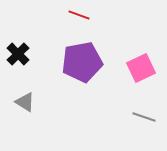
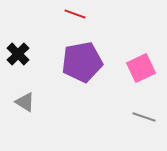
red line: moved 4 px left, 1 px up
